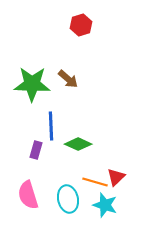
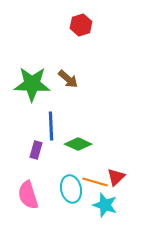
cyan ellipse: moved 3 px right, 10 px up
